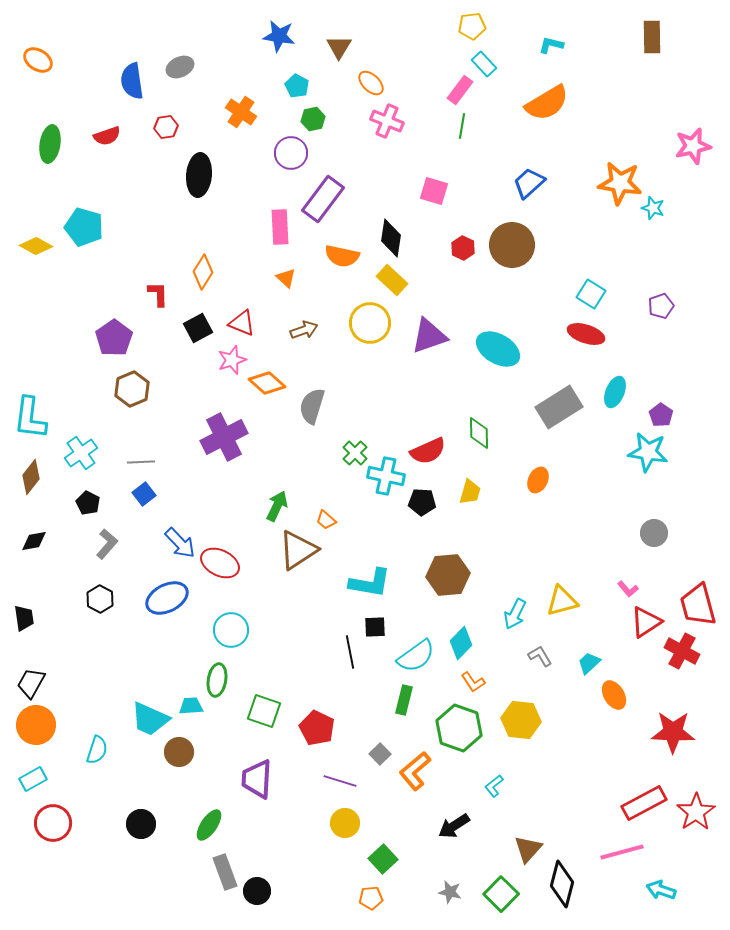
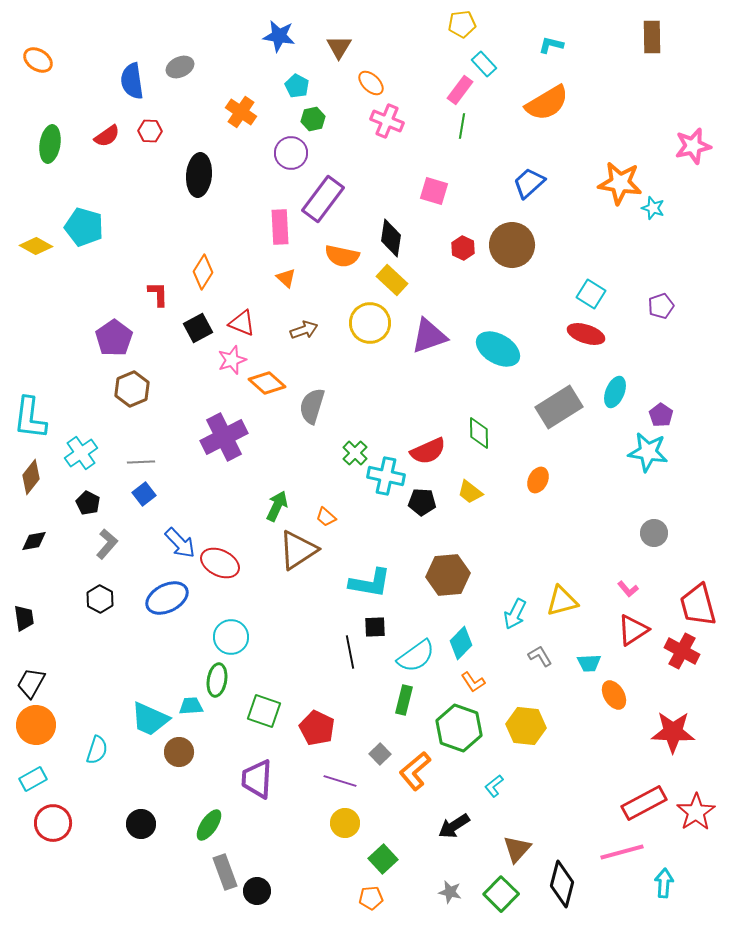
yellow pentagon at (472, 26): moved 10 px left, 2 px up
red hexagon at (166, 127): moved 16 px left, 4 px down; rotated 10 degrees clockwise
red semicircle at (107, 136): rotated 16 degrees counterclockwise
yellow trapezoid at (470, 492): rotated 112 degrees clockwise
orange trapezoid at (326, 520): moved 3 px up
red triangle at (646, 622): moved 13 px left, 8 px down
cyan circle at (231, 630): moved 7 px down
cyan trapezoid at (589, 663): rotated 140 degrees counterclockwise
yellow hexagon at (521, 720): moved 5 px right, 6 px down
brown triangle at (528, 849): moved 11 px left
cyan arrow at (661, 890): moved 3 px right, 7 px up; rotated 76 degrees clockwise
